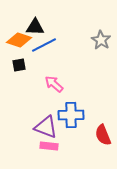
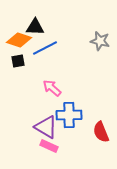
gray star: moved 1 px left, 1 px down; rotated 18 degrees counterclockwise
blue line: moved 1 px right, 3 px down
black square: moved 1 px left, 4 px up
pink arrow: moved 2 px left, 4 px down
blue cross: moved 2 px left
purple triangle: rotated 10 degrees clockwise
red semicircle: moved 2 px left, 3 px up
pink rectangle: rotated 18 degrees clockwise
